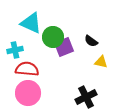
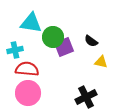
cyan triangle: rotated 15 degrees counterclockwise
